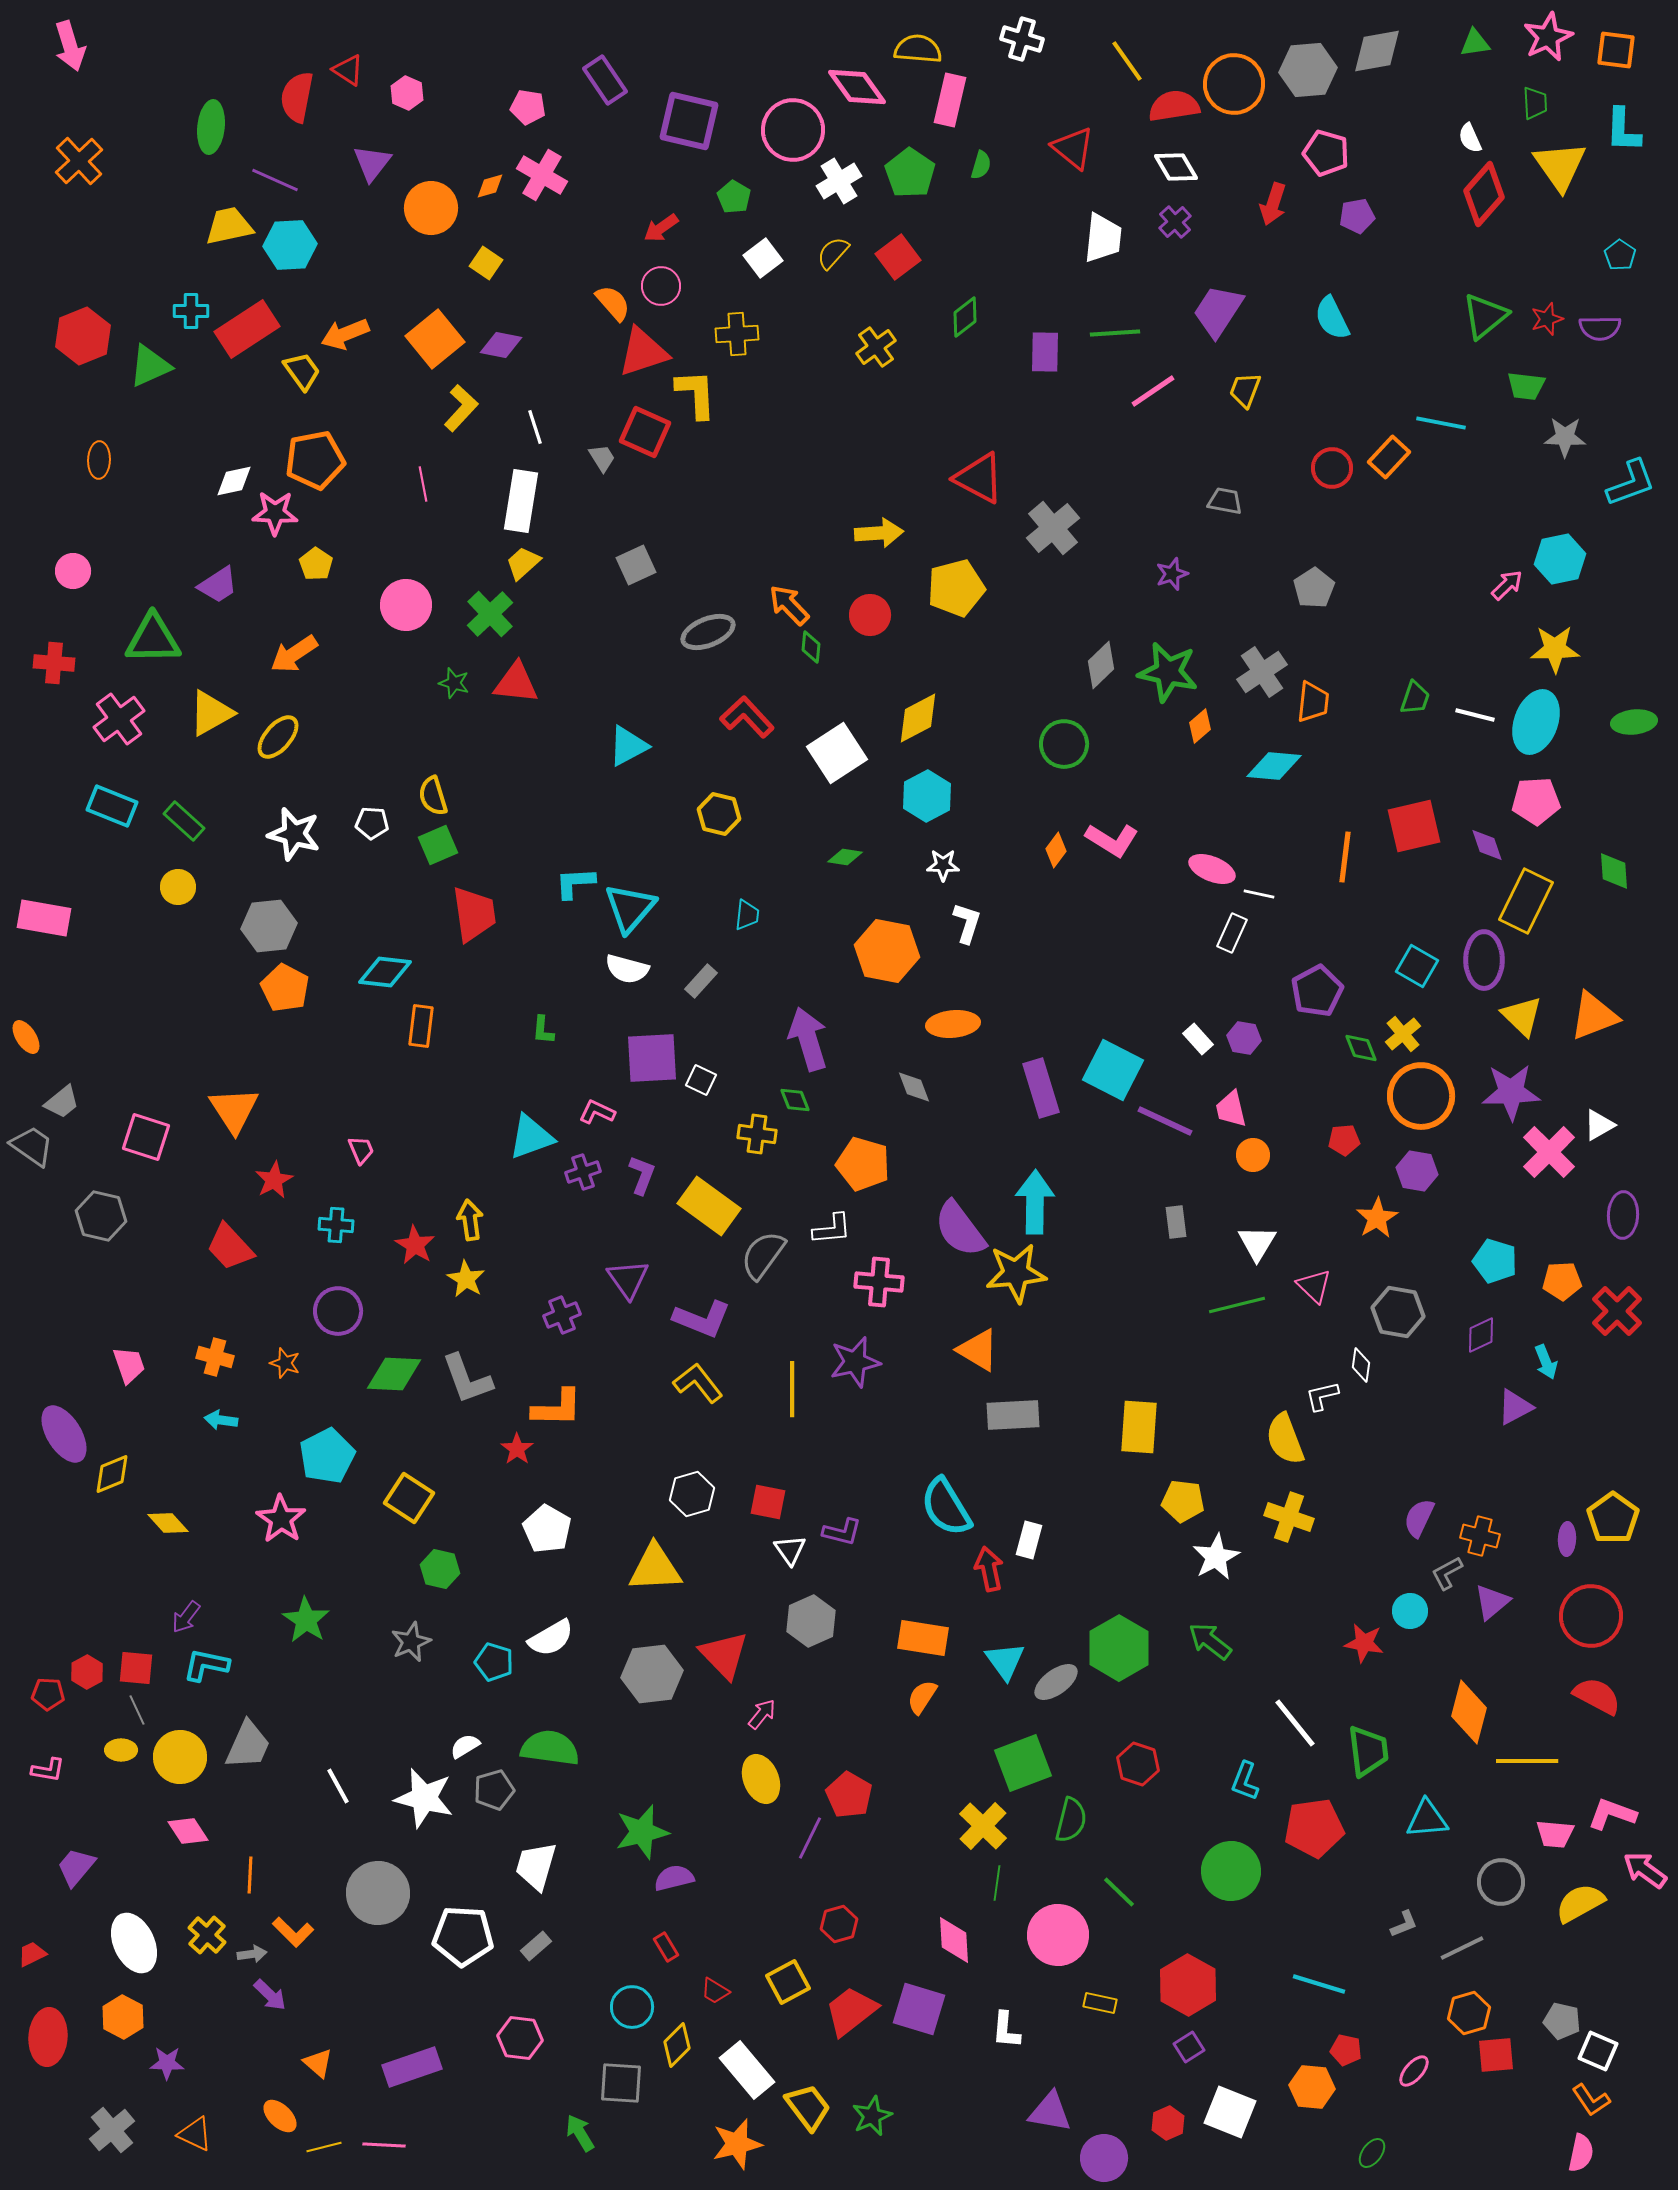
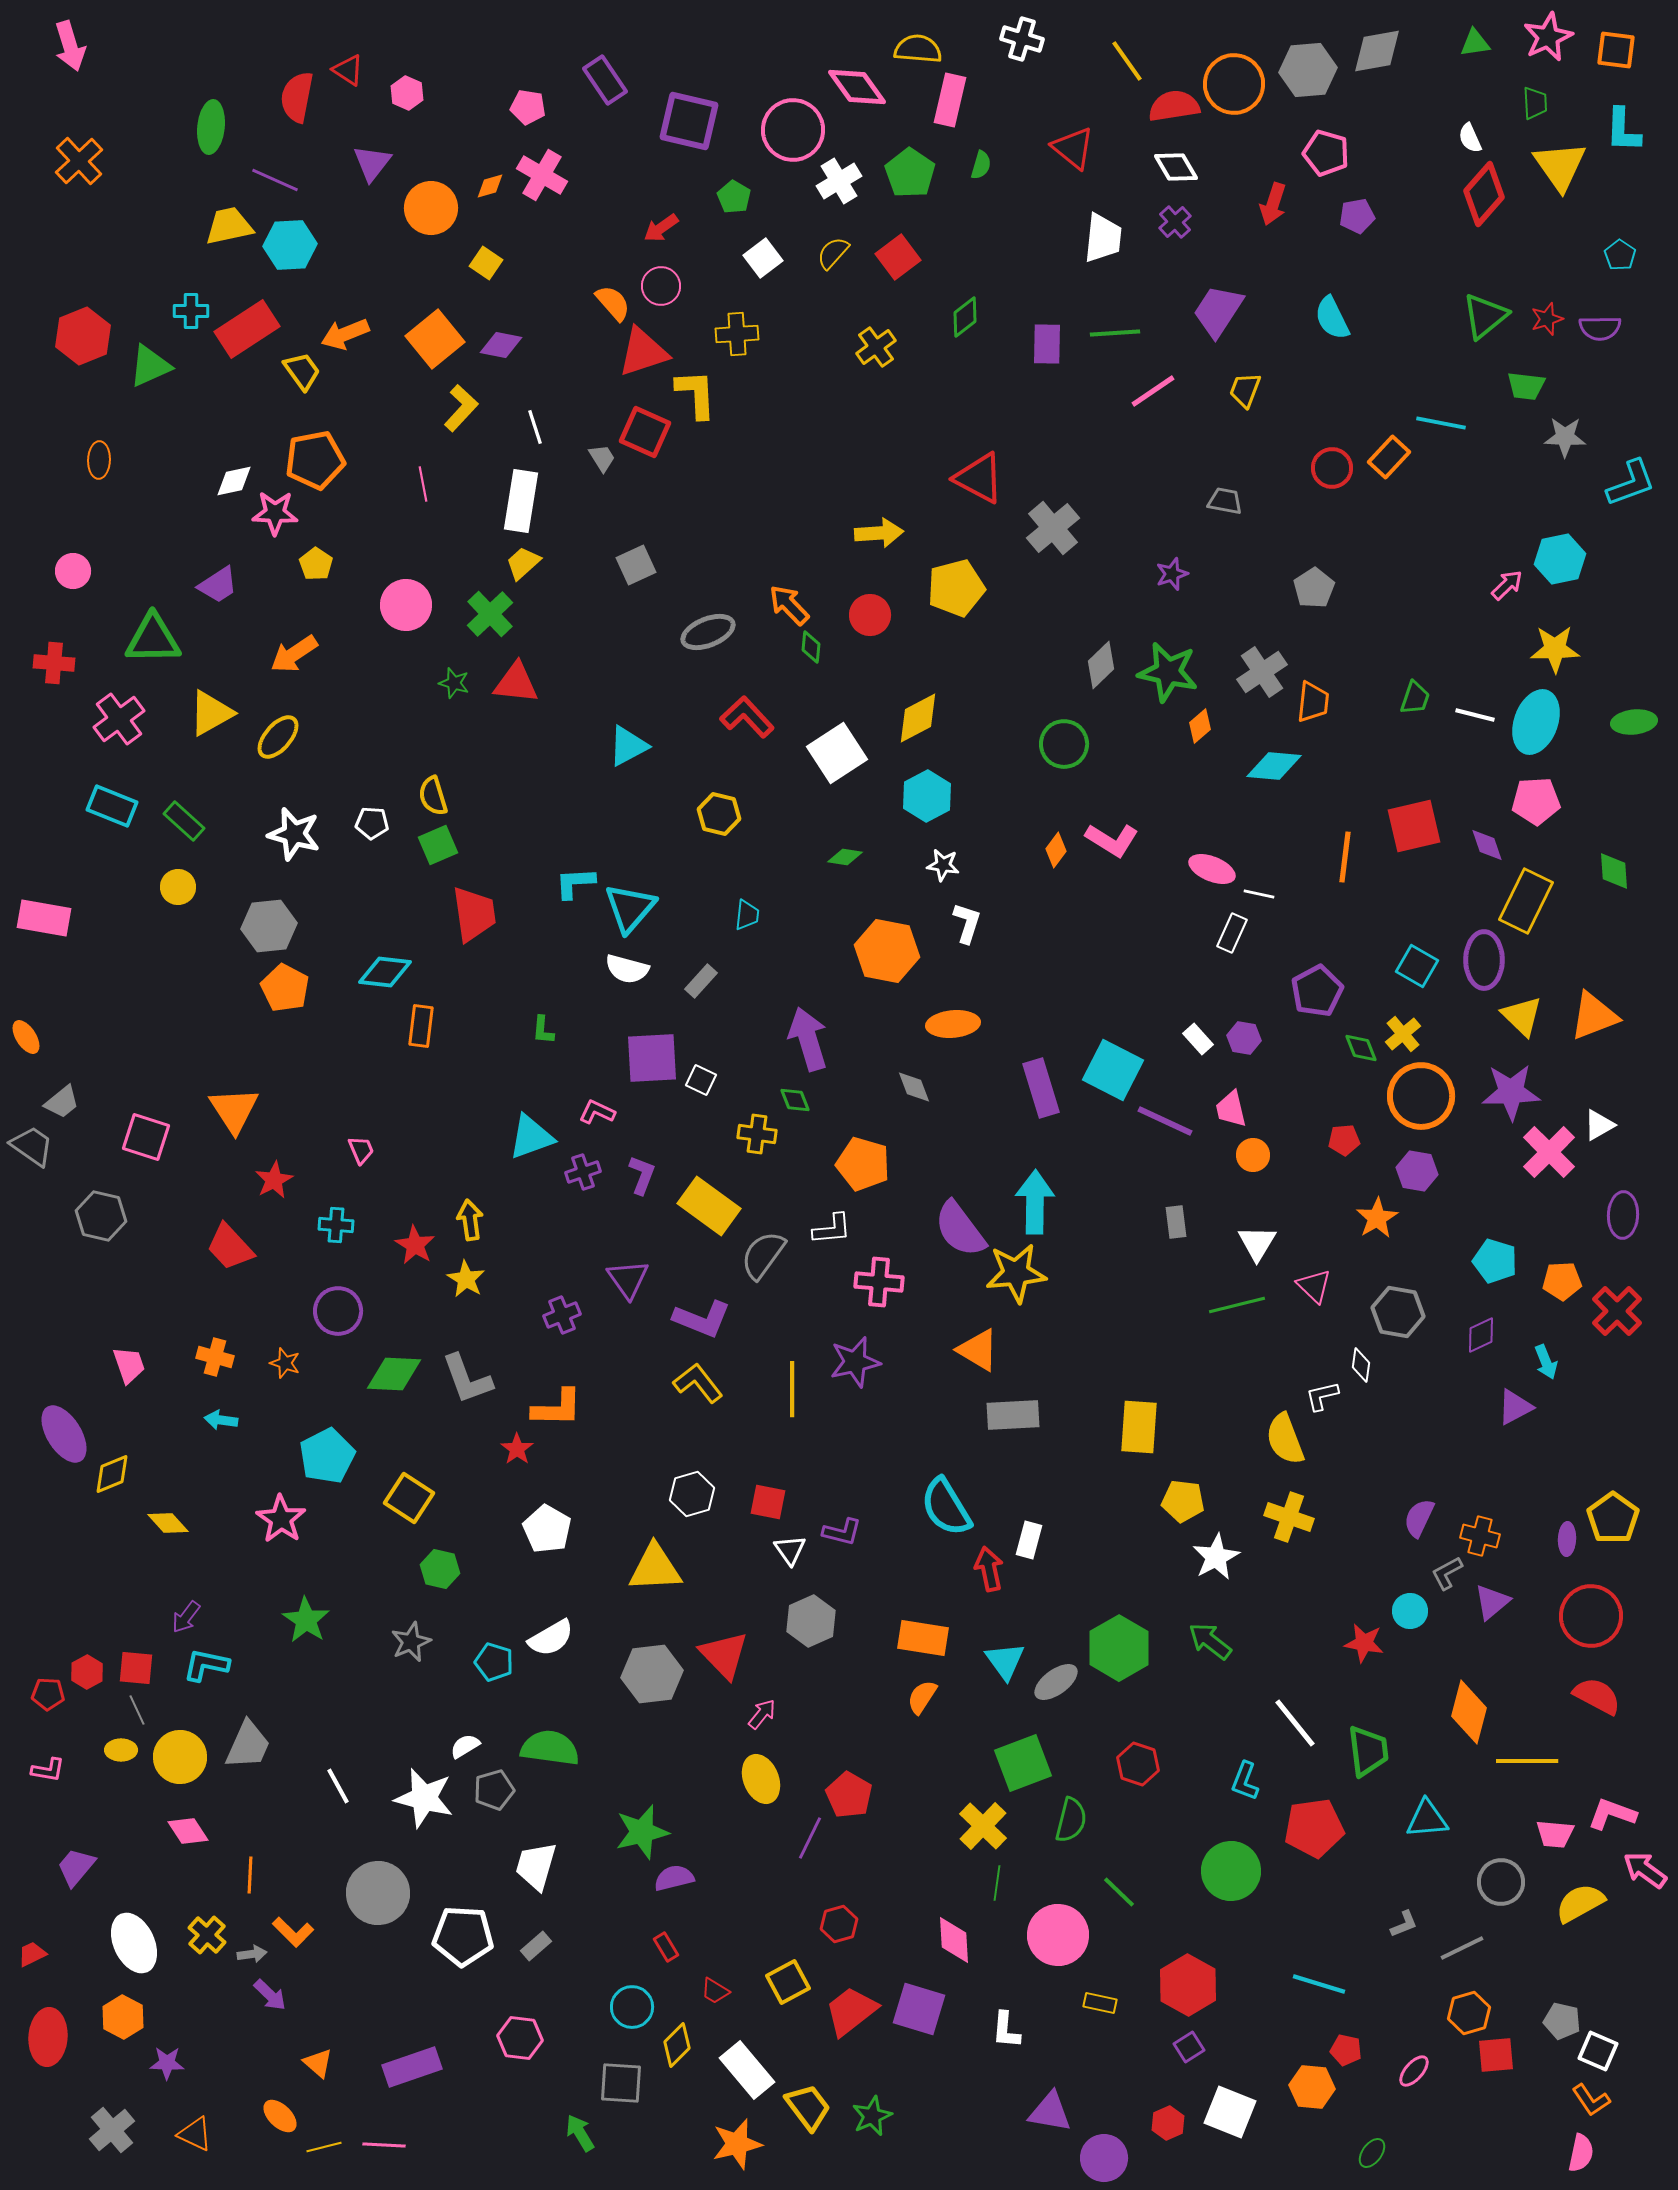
purple rectangle at (1045, 352): moved 2 px right, 8 px up
white star at (943, 865): rotated 8 degrees clockwise
